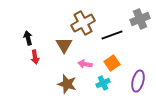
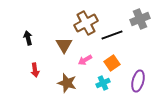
brown cross: moved 3 px right
red arrow: moved 13 px down
pink arrow: moved 4 px up; rotated 40 degrees counterclockwise
brown star: moved 1 px up
